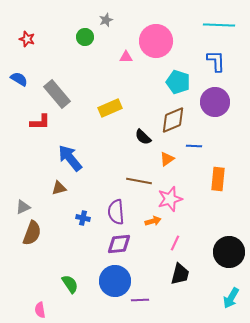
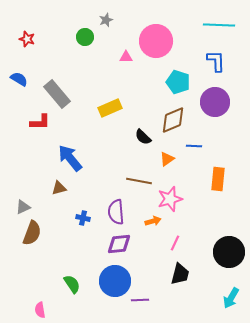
green semicircle: moved 2 px right
